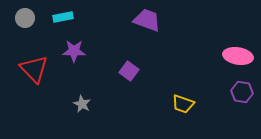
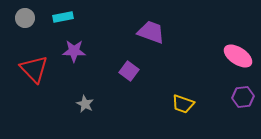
purple trapezoid: moved 4 px right, 12 px down
pink ellipse: rotated 24 degrees clockwise
purple hexagon: moved 1 px right, 5 px down; rotated 15 degrees counterclockwise
gray star: moved 3 px right
